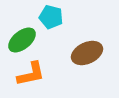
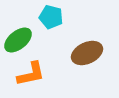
green ellipse: moved 4 px left
